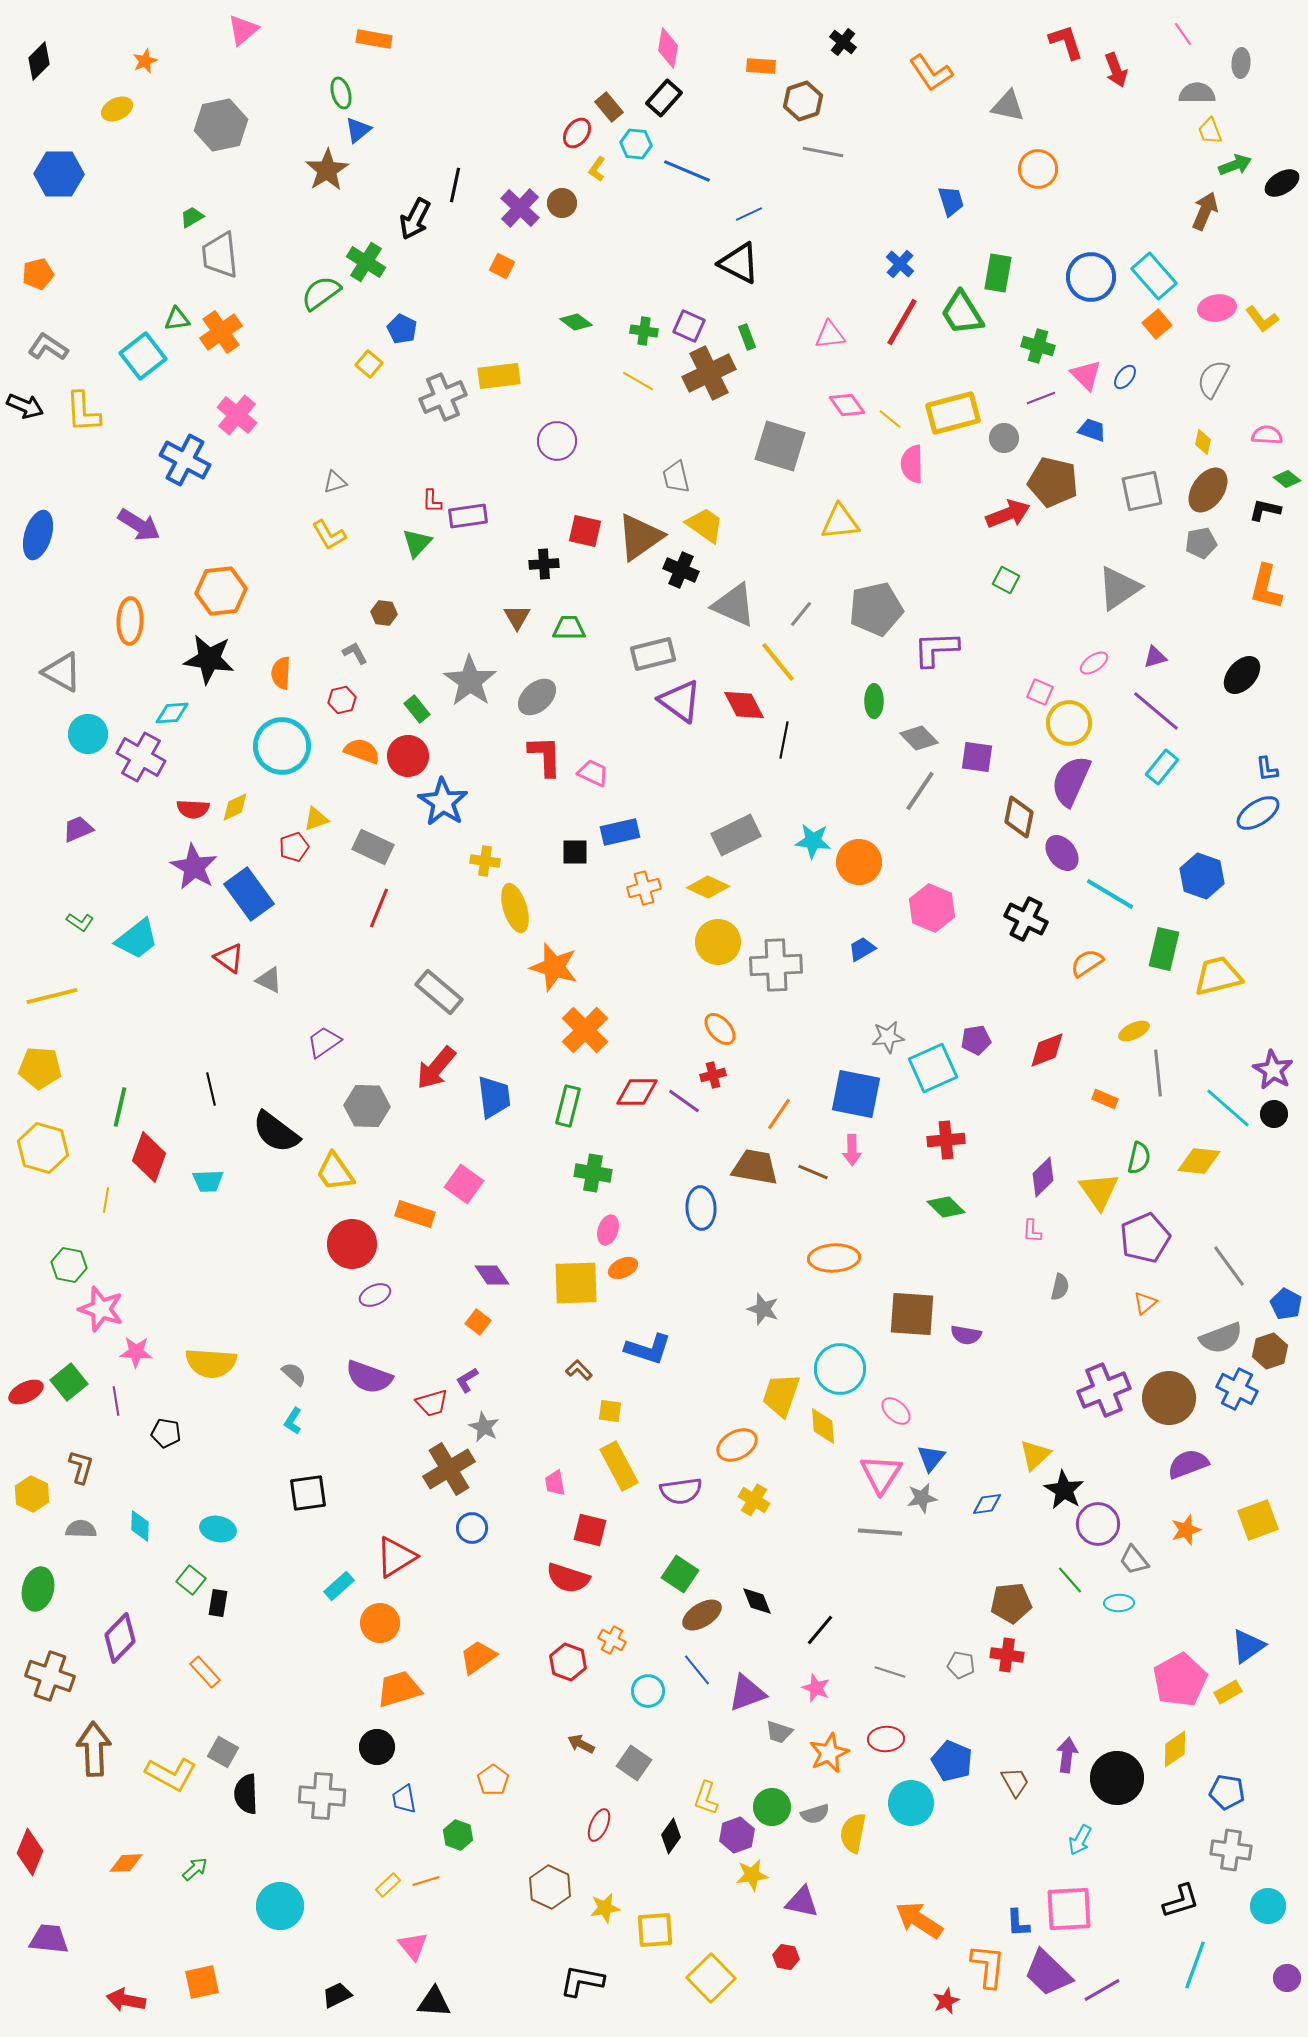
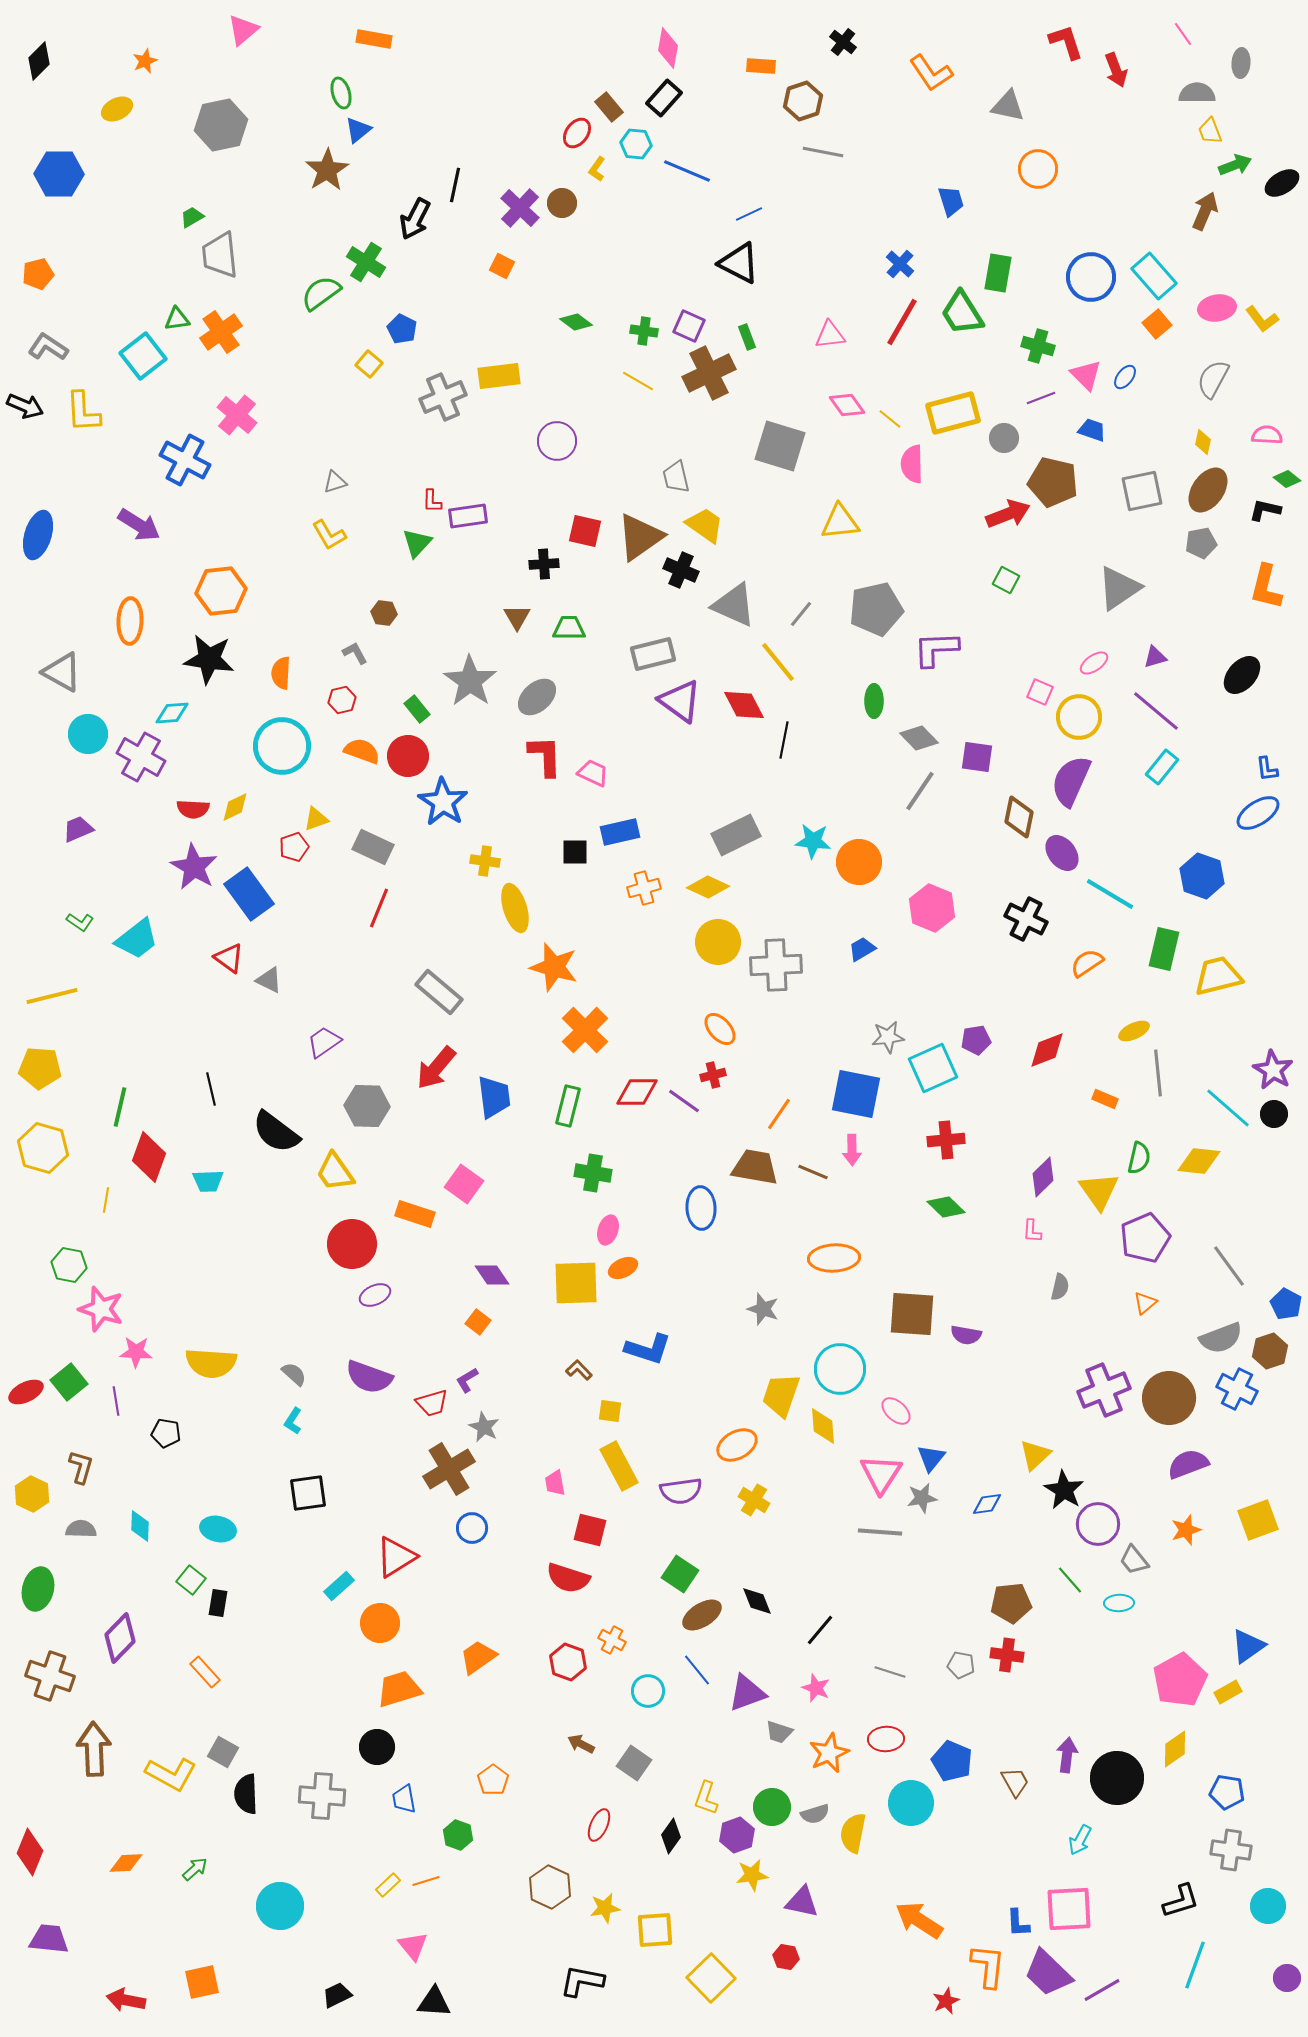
yellow circle at (1069, 723): moved 10 px right, 6 px up
